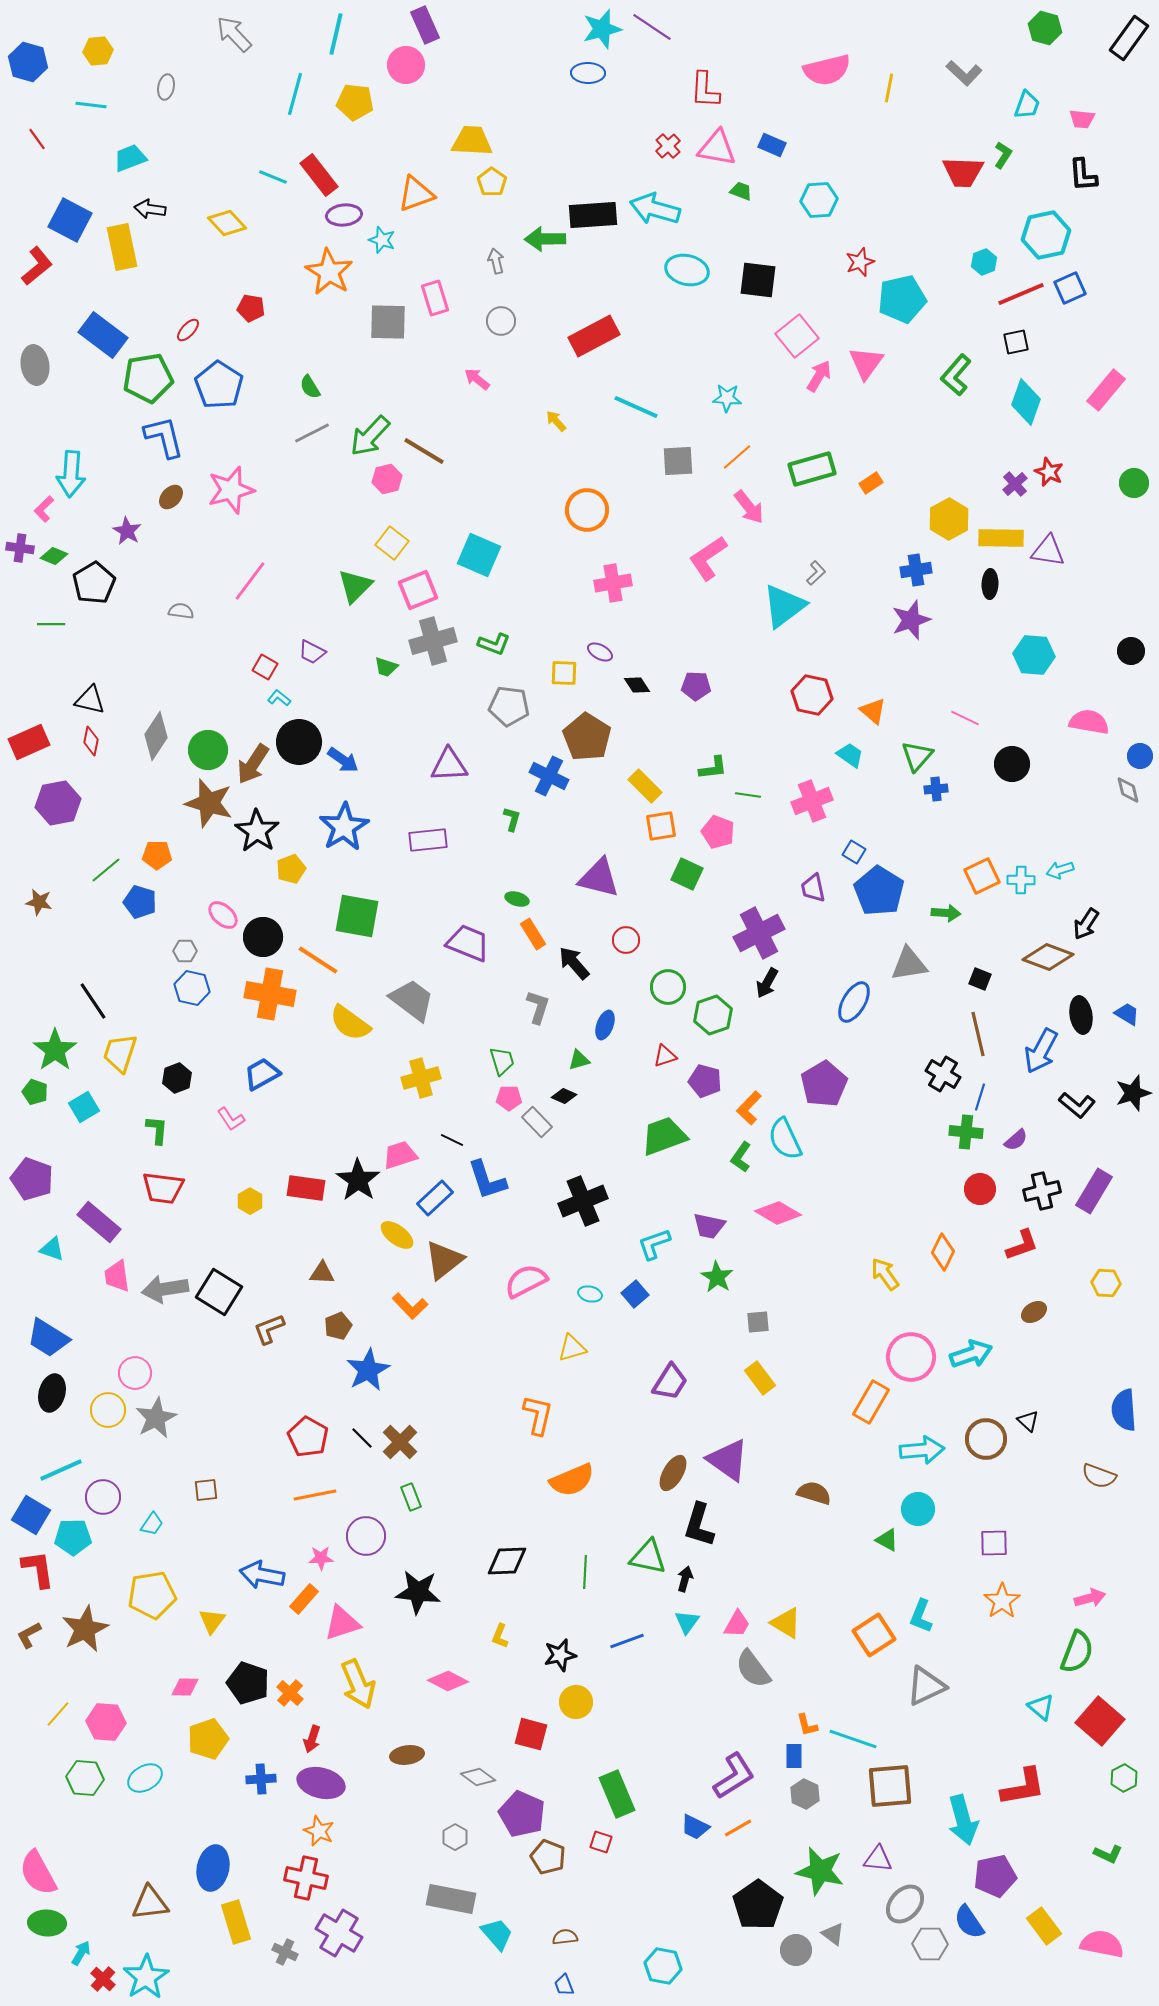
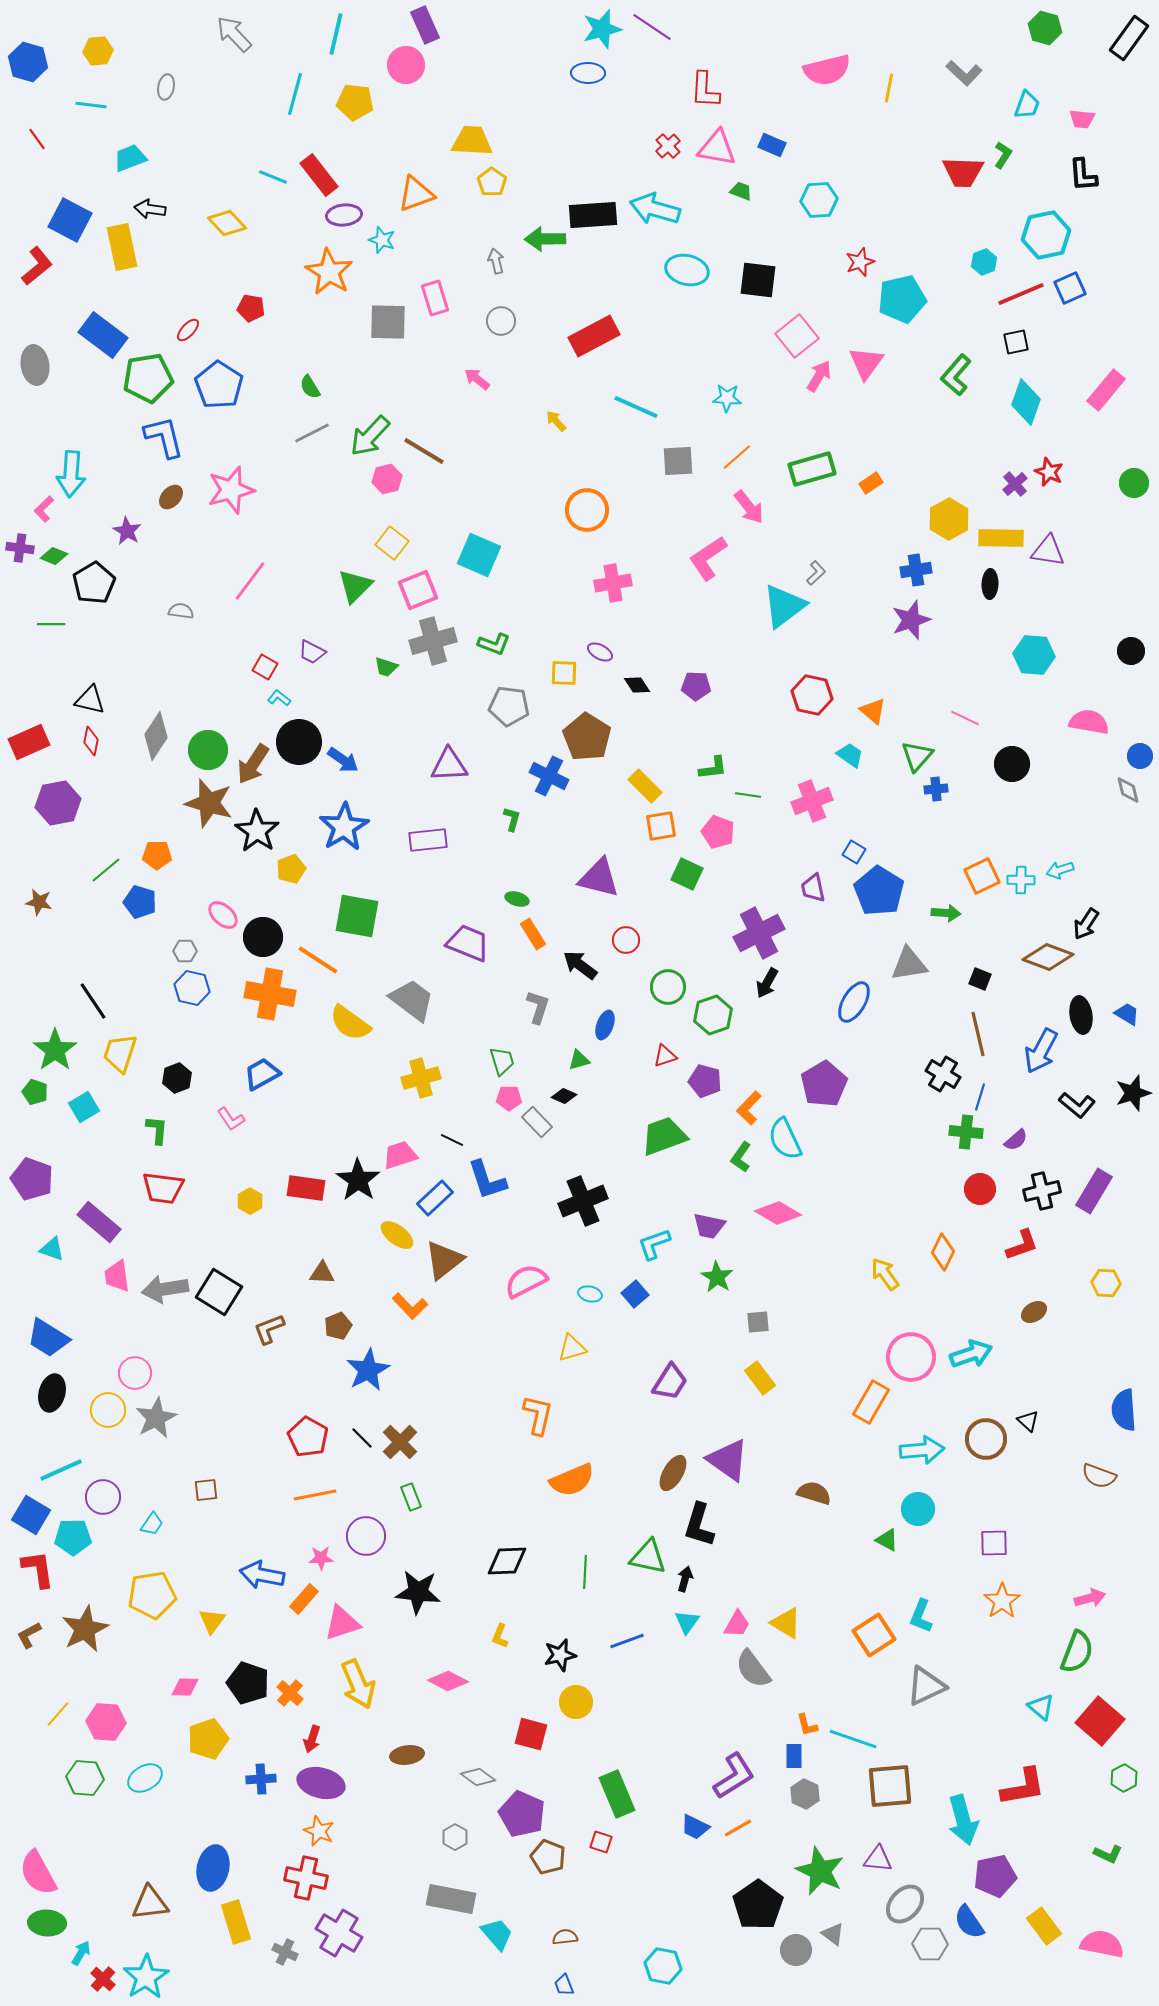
black arrow at (574, 963): moved 6 px right, 2 px down; rotated 12 degrees counterclockwise
green star at (820, 1871): rotated 12 degrees clockwise
